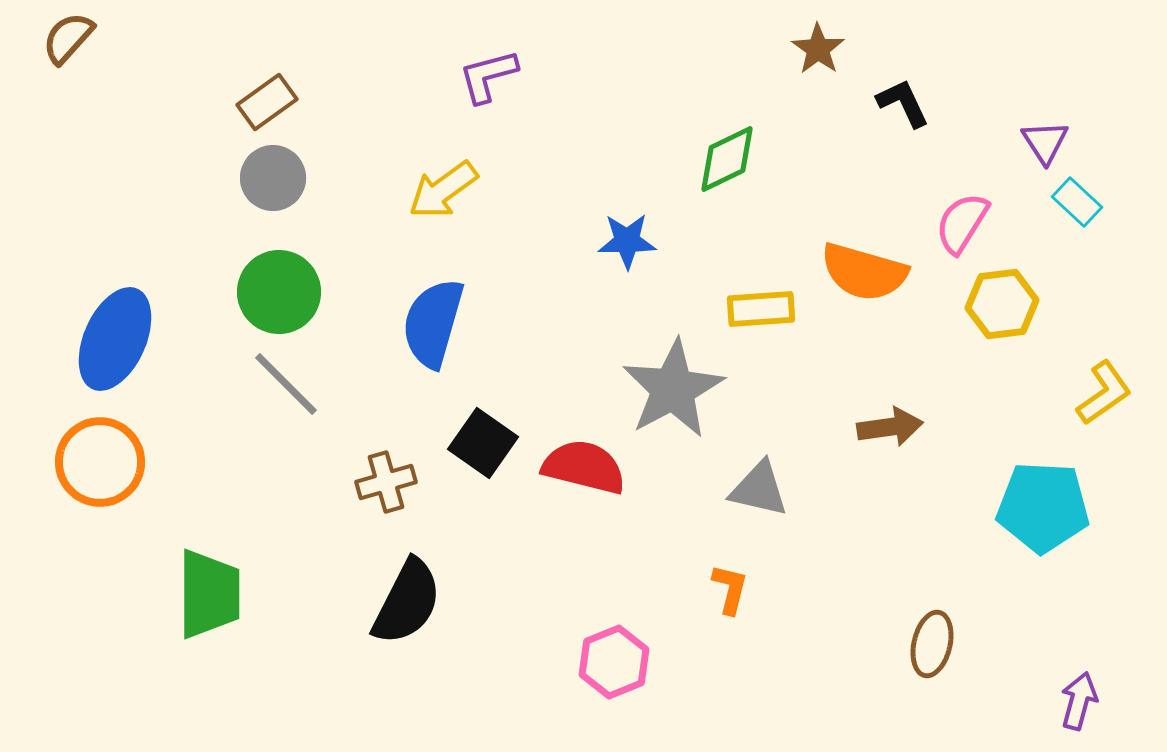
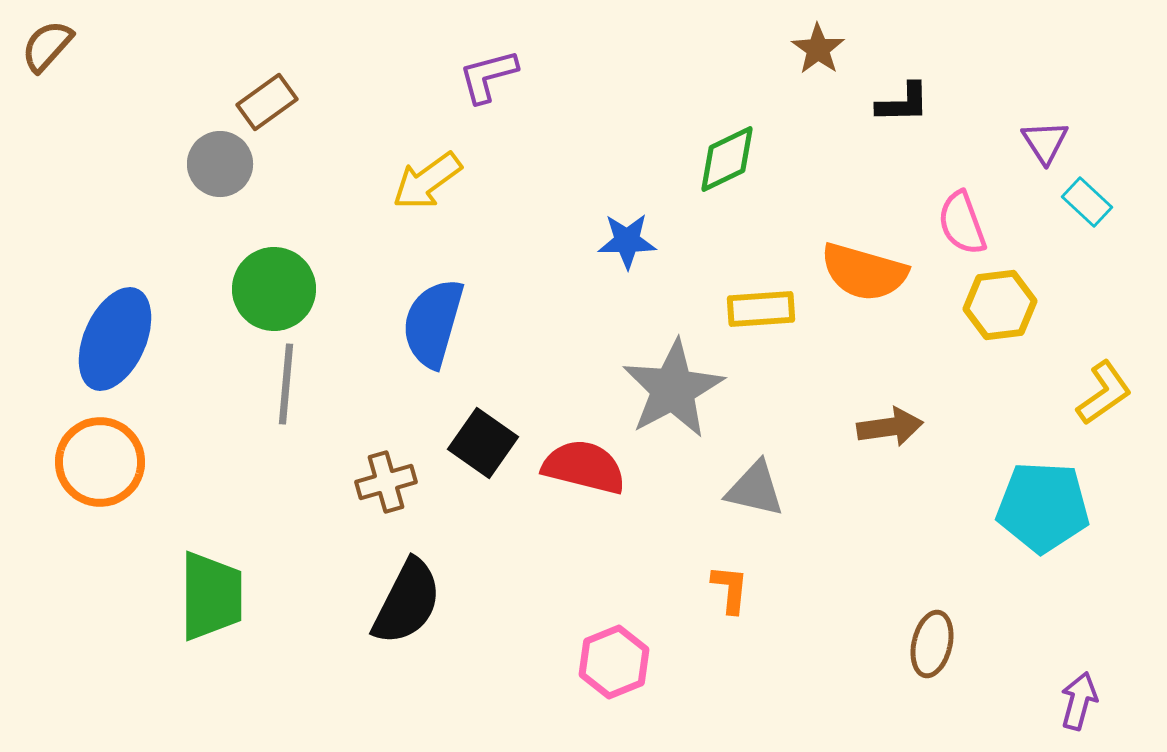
brown semicircle: moved 21 px left, 8 px down
black L-shape: rotated 114 degrees clockwise
gray circle: moved 53 px left, 14 px up
yellow arrow: moved 16 px left, 9 px up
cyan rectangle: moved 10 px right
pink semicircle: rotated 52 degrees counterclockwise
green circle: moved 5 px left, 3 px up
yellow hexagon: moved 2 px left, 1 px down
gray line: rotated 50 degrees clockwise
gray triangle: moved 4 px left
orange L-shape: rotated 8 degrees counterclockwise
green trapezoid: moved 2 px right, 2 px down
